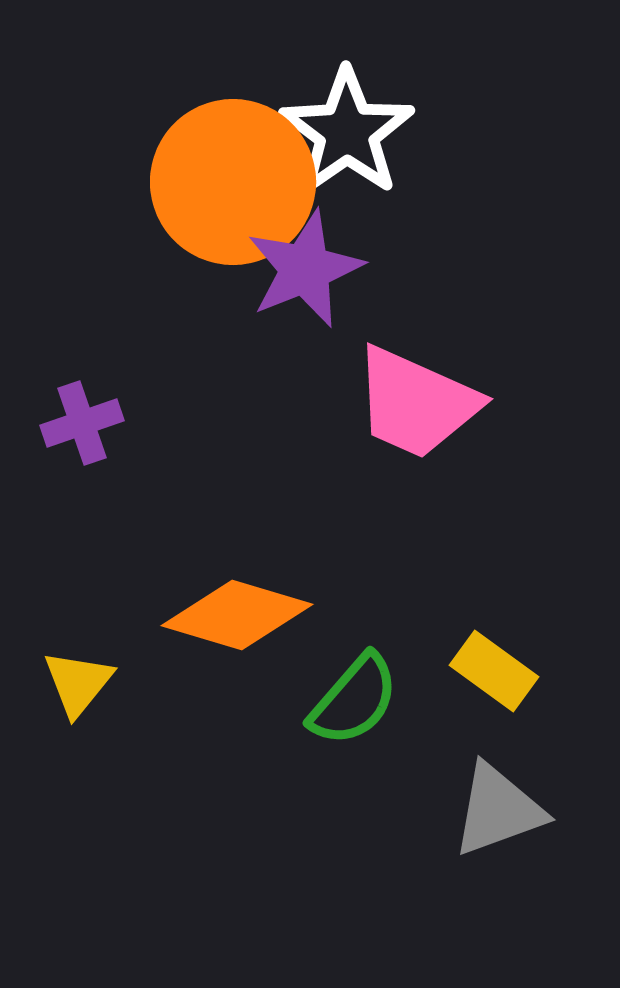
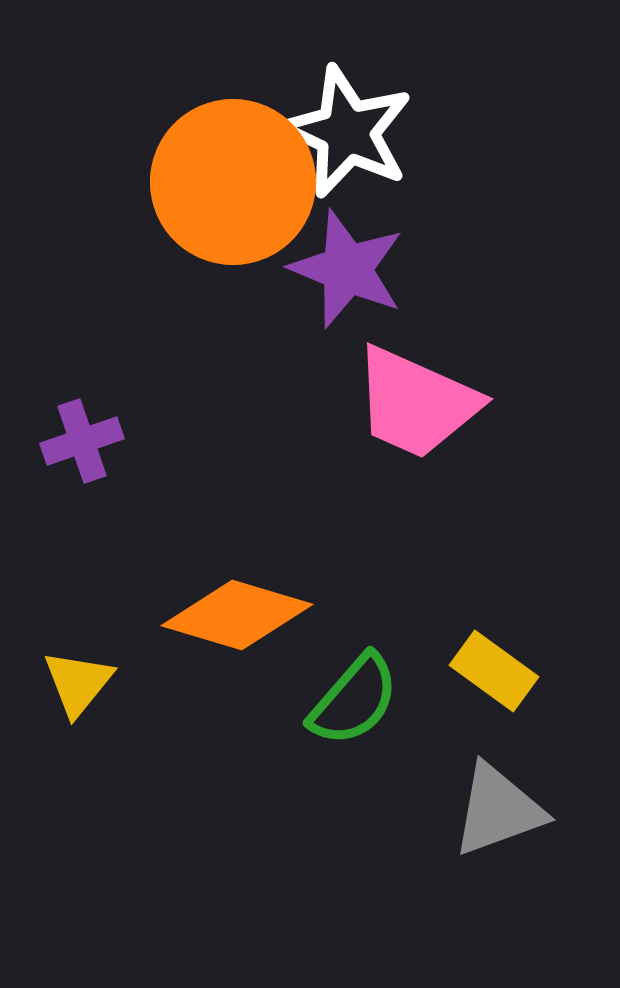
white star: rotated 12 degrees counterclockwise
purple star: moved 42 px right; rotated 28 degrees counterclockwise
purple cross: moved 18 px down
